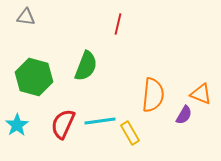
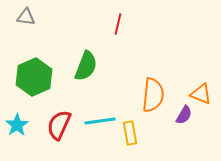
green hexagon: rotated 21 degrees clockwise
red semicircle: moved 4 px left, 1 px down
yellow rectangle: rotated 20 degrees clockwise
